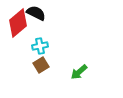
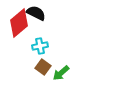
red diamond: moved 1 px right
brown square: moved 2 px right, 2 px down; rotated 21 degrees counterclockwise
green arrow: moved 18 px left, 1 px down
